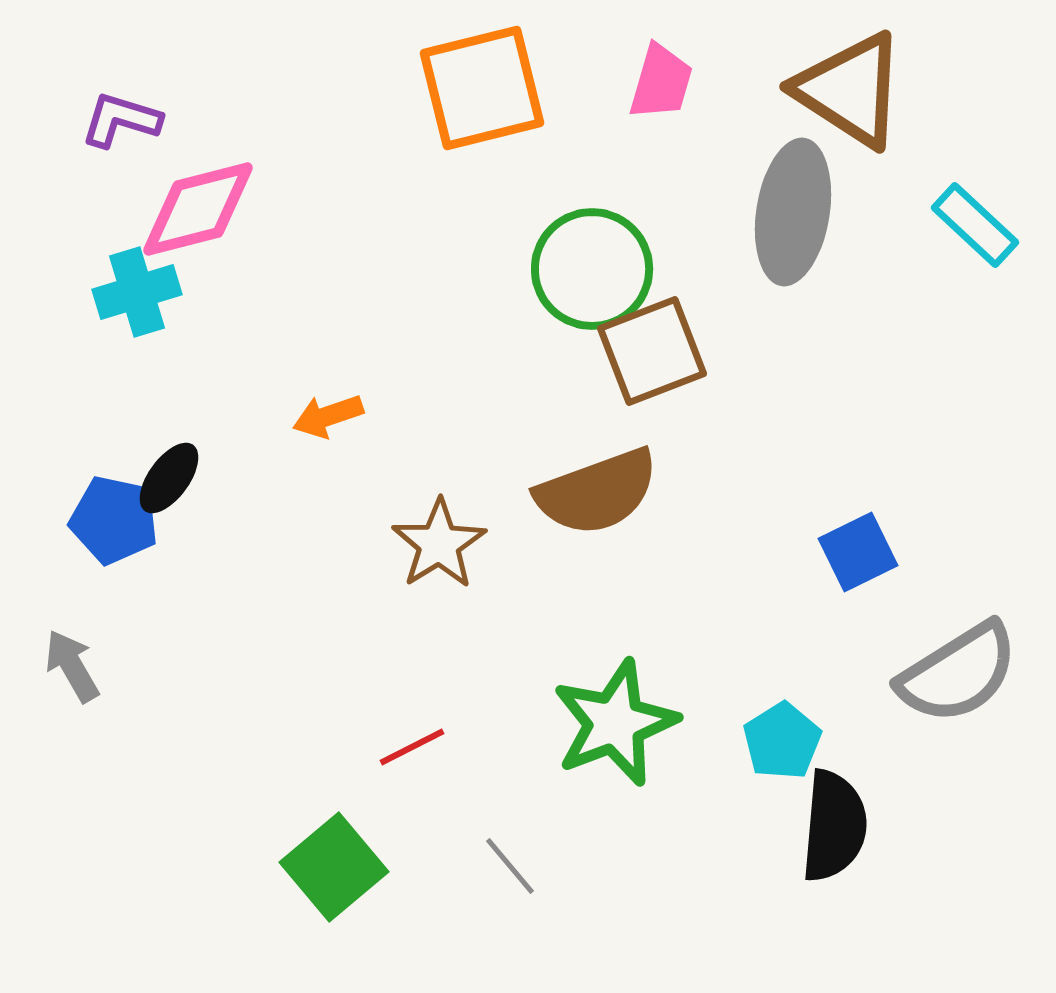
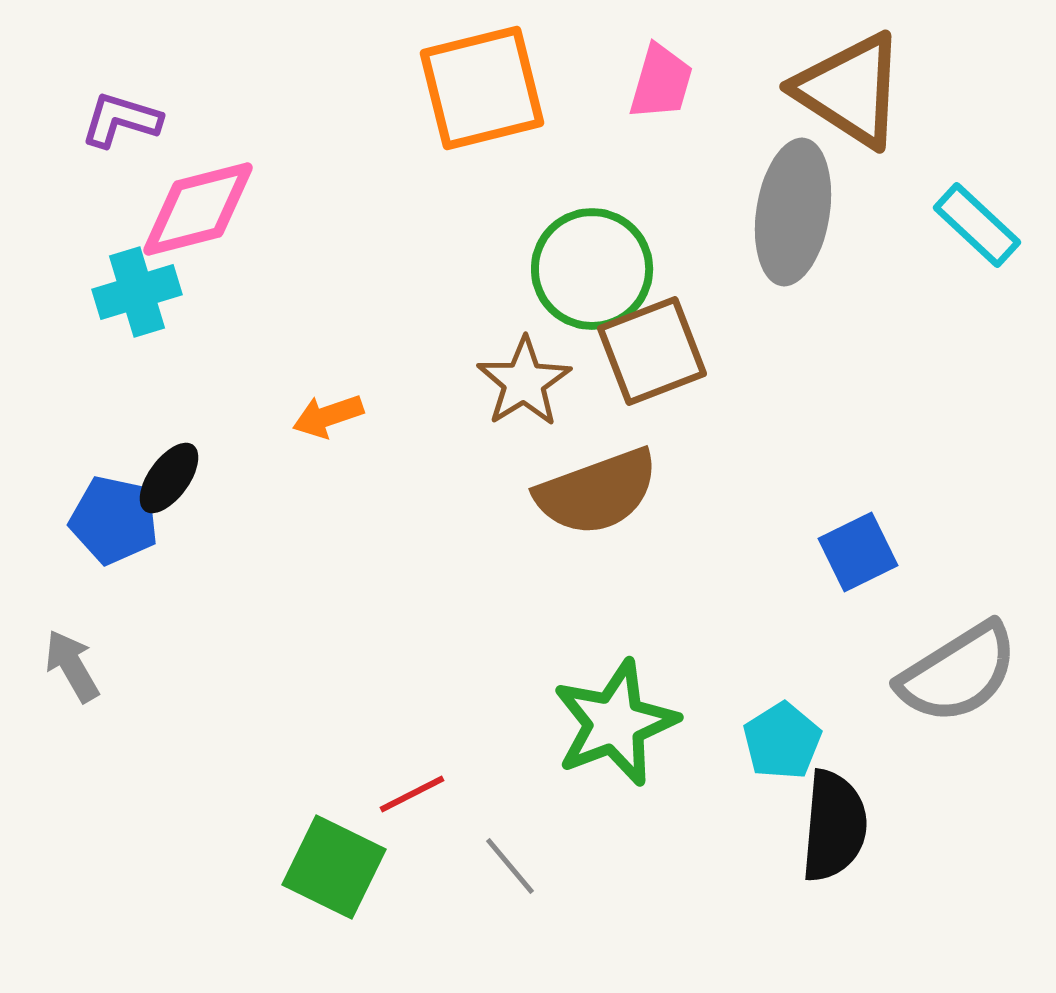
cyan rectangle: moved 2 px right
brown star: moved 85 px right, 162 px up
red line: moved 47 px down
green square: rotated 24 degrees counterclockwise
